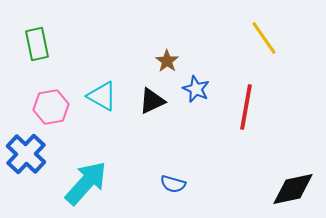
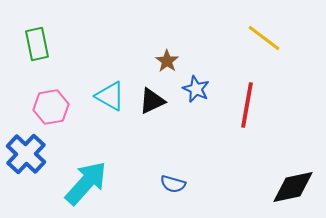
yellow line: rotated 18 degrees counterclockwise
cyan triangle: moved 8 px right
red line: moved 1 px right, 2 px up
black diamond: moved 2 px up
